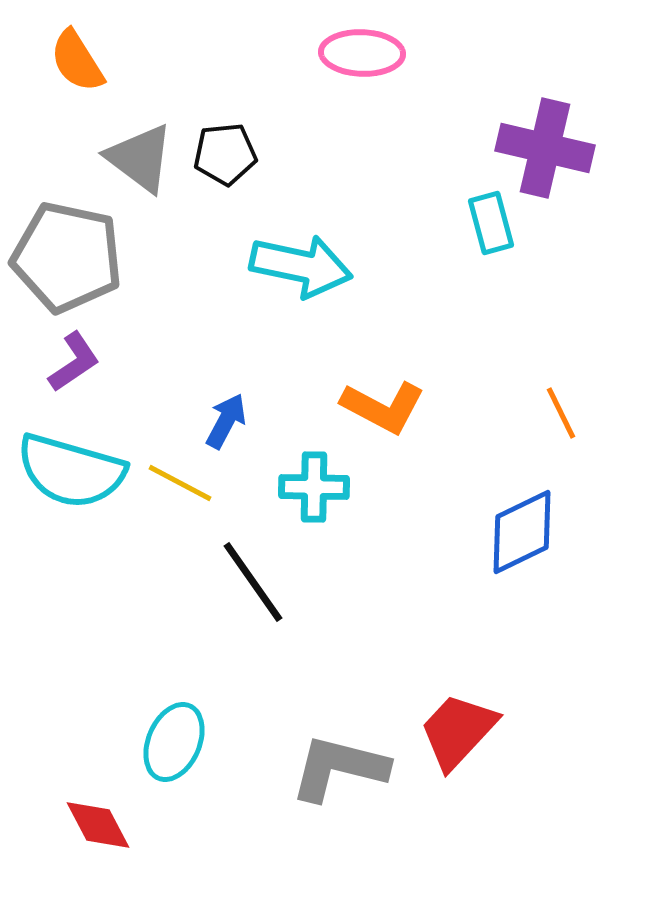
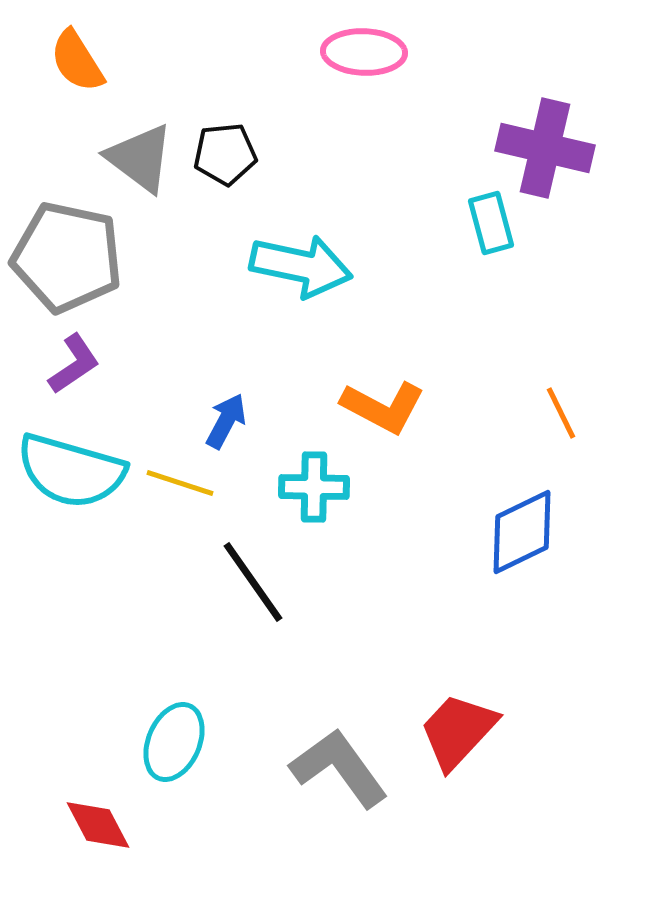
pink ellipse: moved 2 px right, 1 px up
purple L-shape: moved 2 px down
yellow line: rotated 10 degrees counterclockwise
gray L-shape: rotated 40 degrees clockwise
